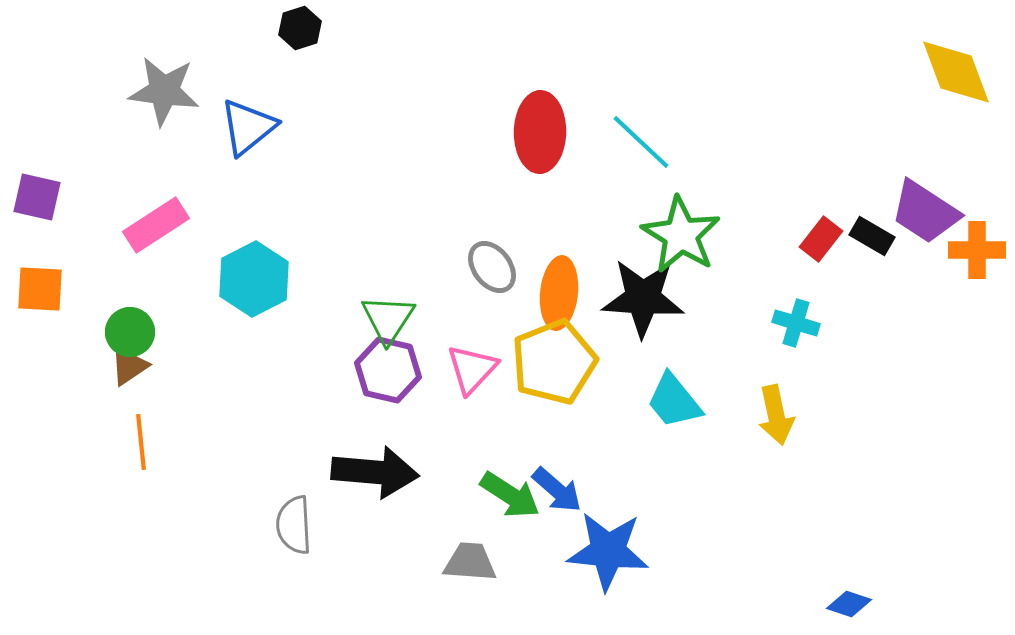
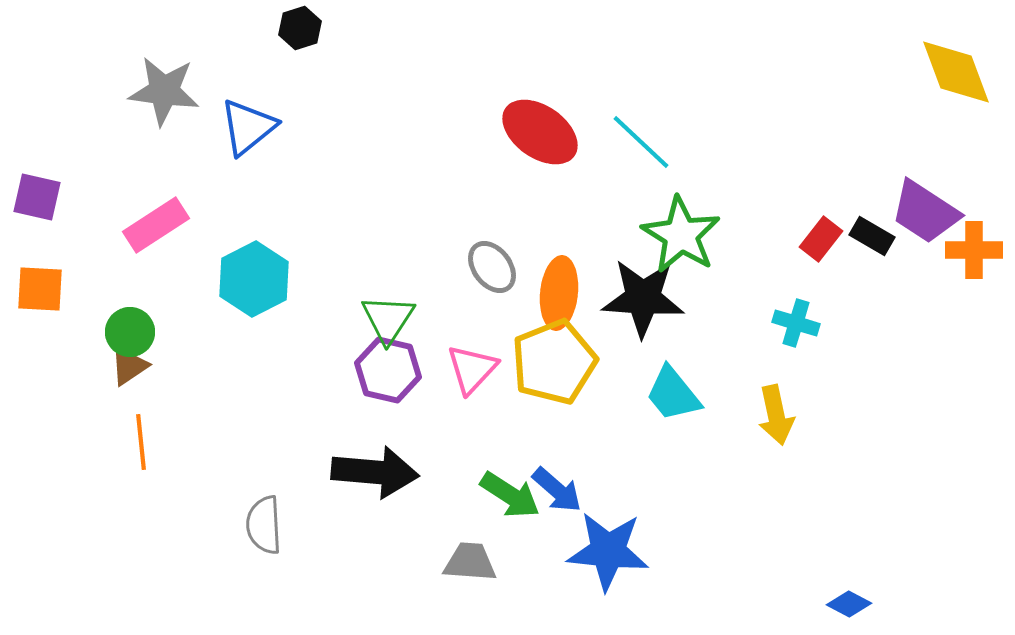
red ellipse: rotated 56 degrees counterclockwise
orange cross: moved 3 px left
cyan trapezoid: moved 1 px left, 7 px up
gray semicircle: moved 30 px left
blue diamond: rotated 9 degrees clockwise
